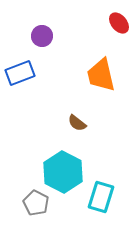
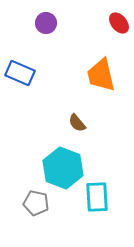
purple circle: moved 4 px right, 13 px up
blue rectangle: rotated 44 degrees clockwise
brown semicircle: rotated 12 degrees clockwise
cyan hexagon: moved 4 px up; rotated 6 degrees counterclockwise
cyan rectangle: moved 4 px left; rotated 20 degrees counterclockwise
gray pentagon: rotated 15 degrees counterclockwise
